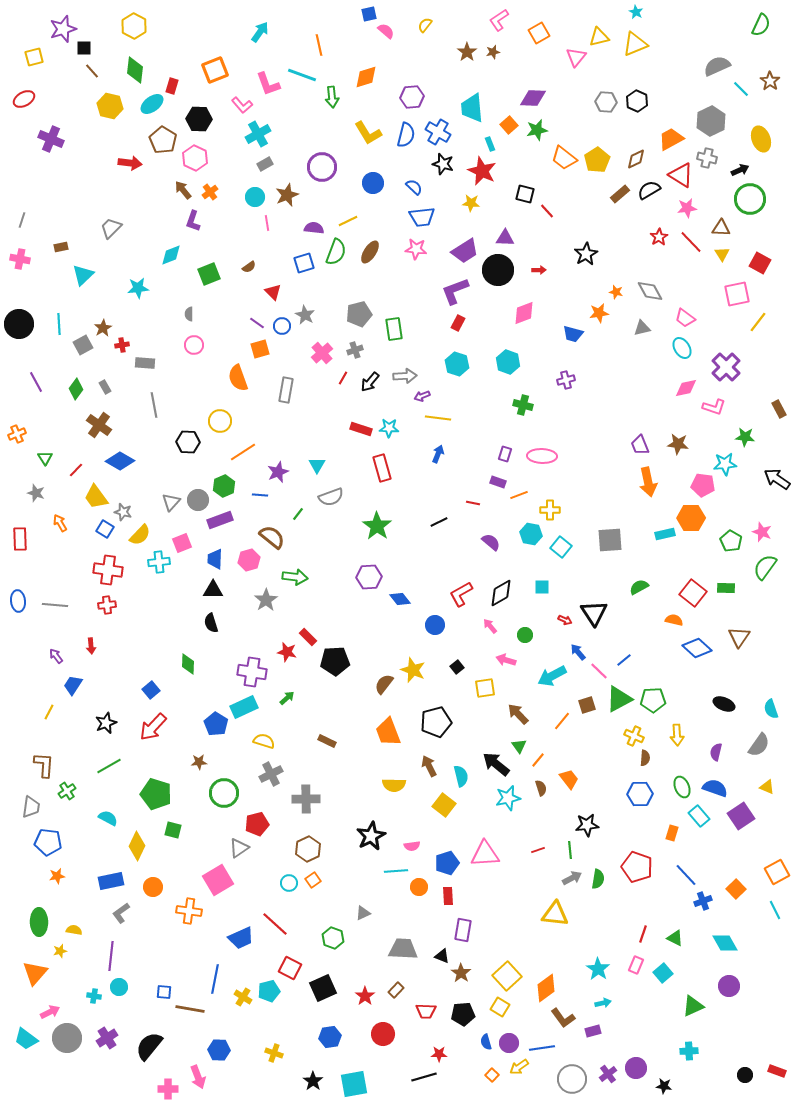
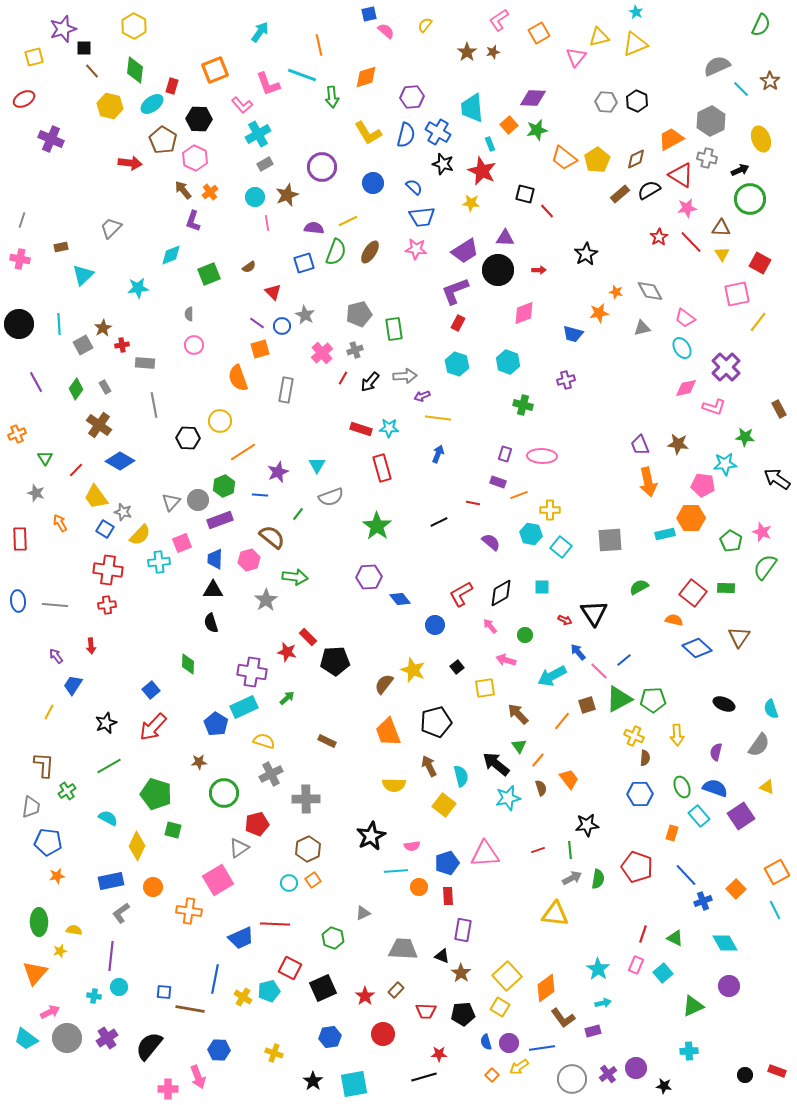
black hexagon at (188, 442): moved 4 px up
red line at (275, 924): rotated 40 degrees counterclockwise
